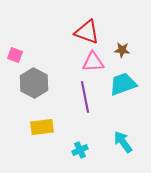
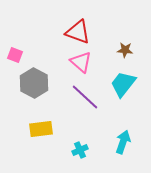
red triangle: moved 9 px left
brown star: moved 3 px right
pink triangle: moved 12 px left; rotated 45 degrees clockwise
cyan trapezoid: rotated 32 degrees counterclockwise
purple line: rotated 36 degrees counterclockwise
yellow rectangle: moved 1 px left, 2 px down
cyan arrow: rotated 55 degrees clockwise
